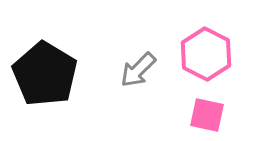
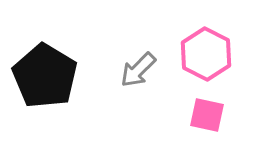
black pentagon: moved 2 px down
